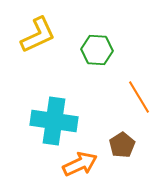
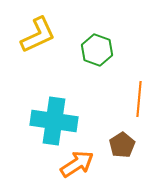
green hexagon: rotated 16 degrees clockwise
orange line: moved 2 px down; rotated 36 degrees clockwise
orange arrow: moved 3 px left; rotated 8 degrees counterclockwise
